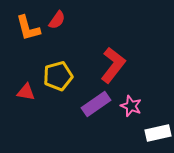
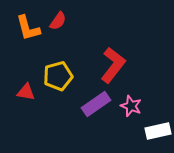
red semicircle: moved 1 px right, 1 px down
white rectangle: moved 2 px up
